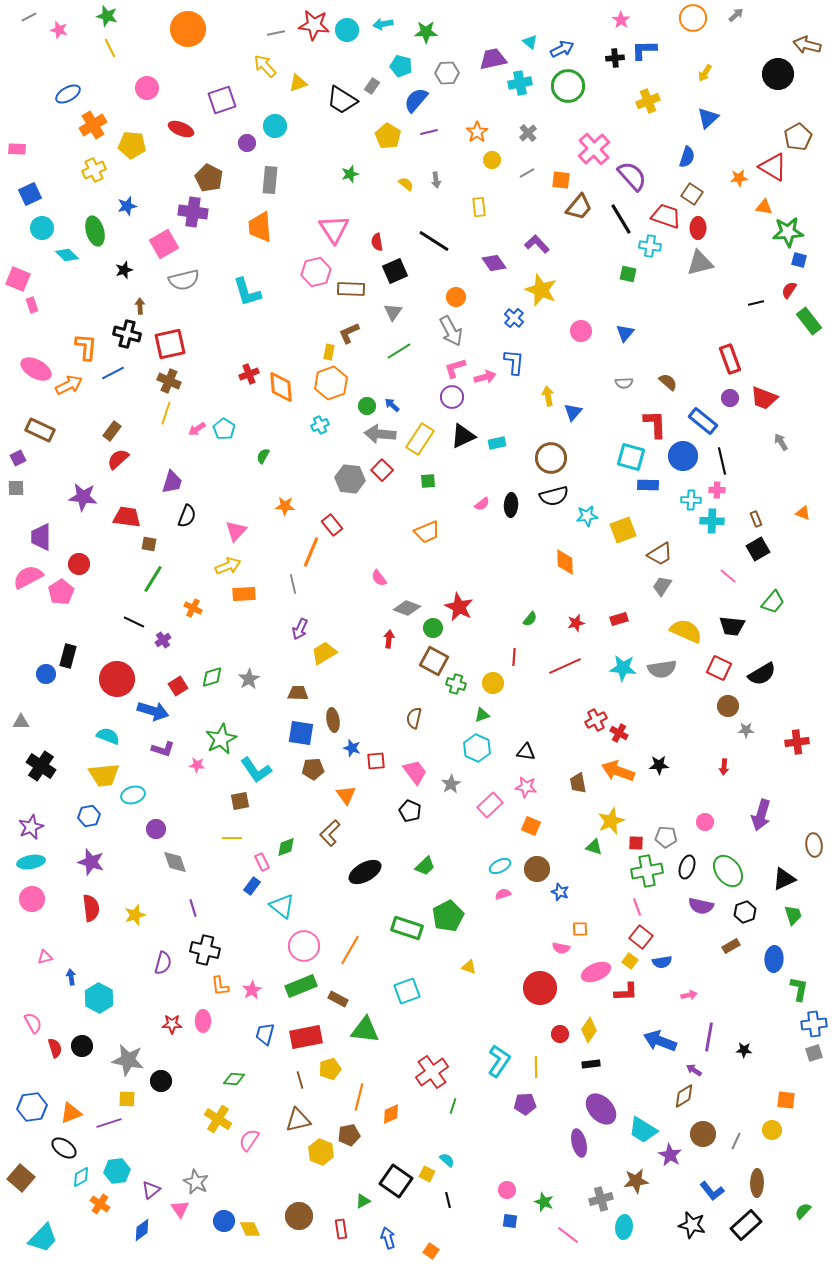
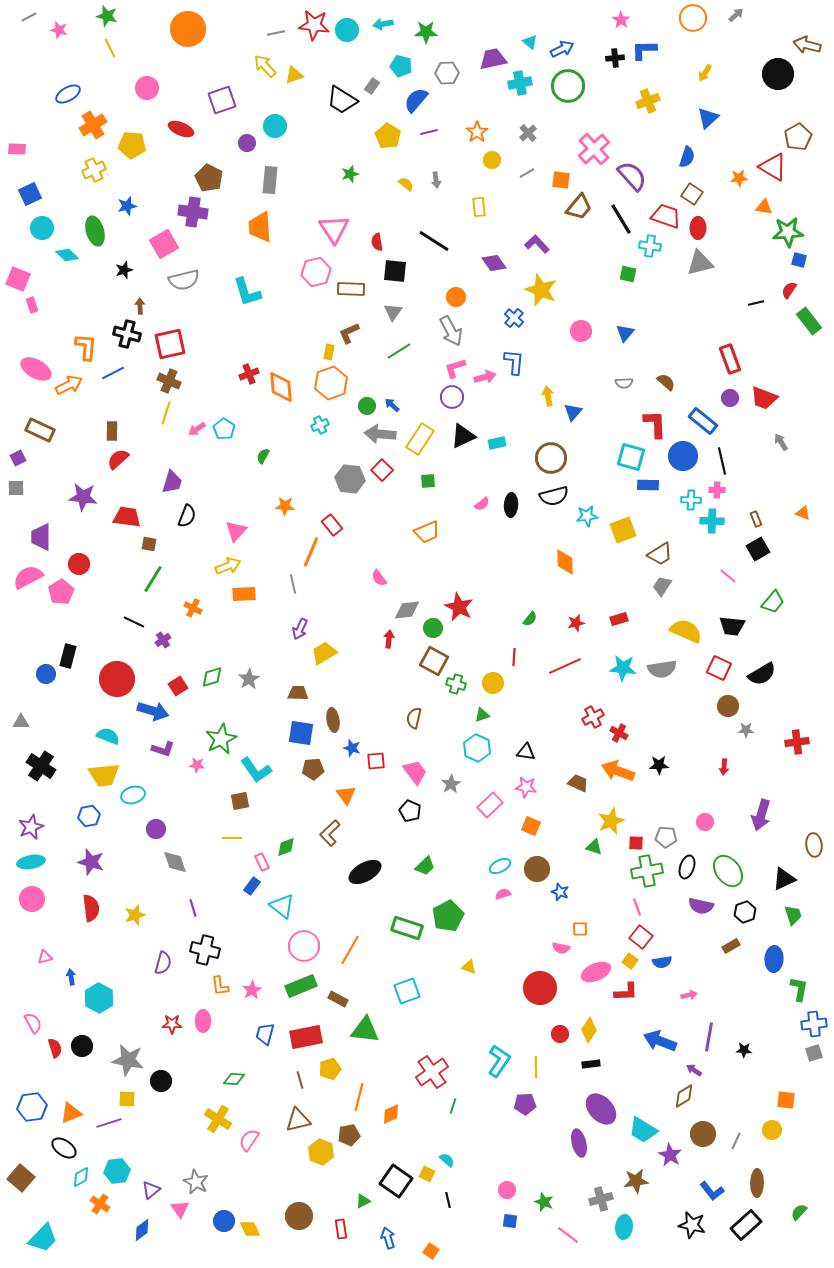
yellow triangle at (298, 83): moved 4 px left, 8 px up
black square at (395, 271): rotated 30 degrees clockwise
brown semicircle at (668, 382): moved 2 px left
brown rectangle at (112, 431): rotated 36 degrees counterclockwise
gray diamond at (407, 608): moved 2 px down; rotated 28 degrees counterclockwise
red cross at (596, 720): moved 3 px left, 3 px up
brown trapezoid at (578, 783): rotated 125 degrees clockwise
green semicircle at (803, 1211): moved 4 px left, 1 px down
